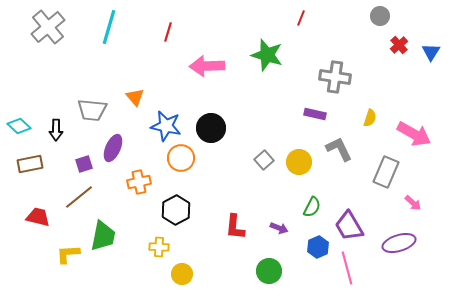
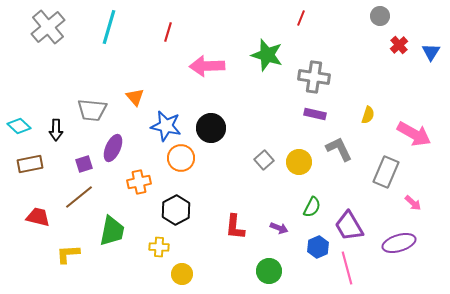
gray cross at (335, 77): moved 21 px left
yellow semicircle at (370, 118): moved 2 px left, 3 px up
green trapezoid at (103, 236): moved 9 px right, 5 px up
